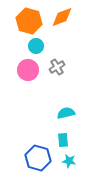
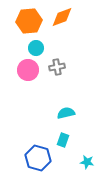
orange hexagon: rotated 20 degrees counterclockwise
cyan circle: moved 2 px down
gray cross: rotated 21 degrees clockwise
cyan rectangle: rotated 24 degrees clockwise
cyan star: moved 18 px right, 1 px down
